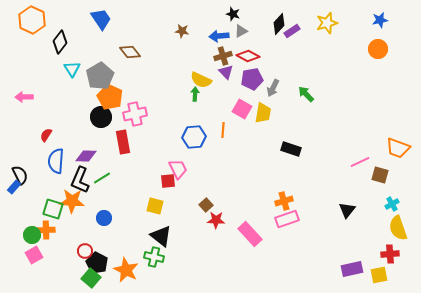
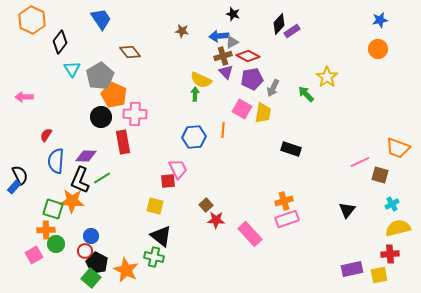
yellow star at (327, 23): moved 54 px down; rotated 20 degrees counterclockwise
gray triangle at (241, 31): moved 9 px left, 11 px down
orange pentagon at (110, 97): moved 4 px right, 2 px up
pink cross at (135, 114): rotated 15 degrees clockwise
blue circle at (104, 218): moved 13 px left, 18 px down
yellow semicircle at (398, 228): rotated 95 degrees clockwise
green circle at (32, 235): moved 24 px right, 9 px down
